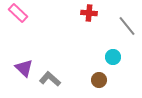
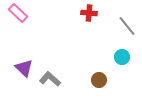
cyan circle: moved 9 px right
